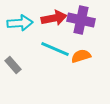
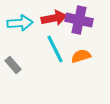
purple cross: moved 2 px left
cyan line: rotated 40 degrees clockwise
